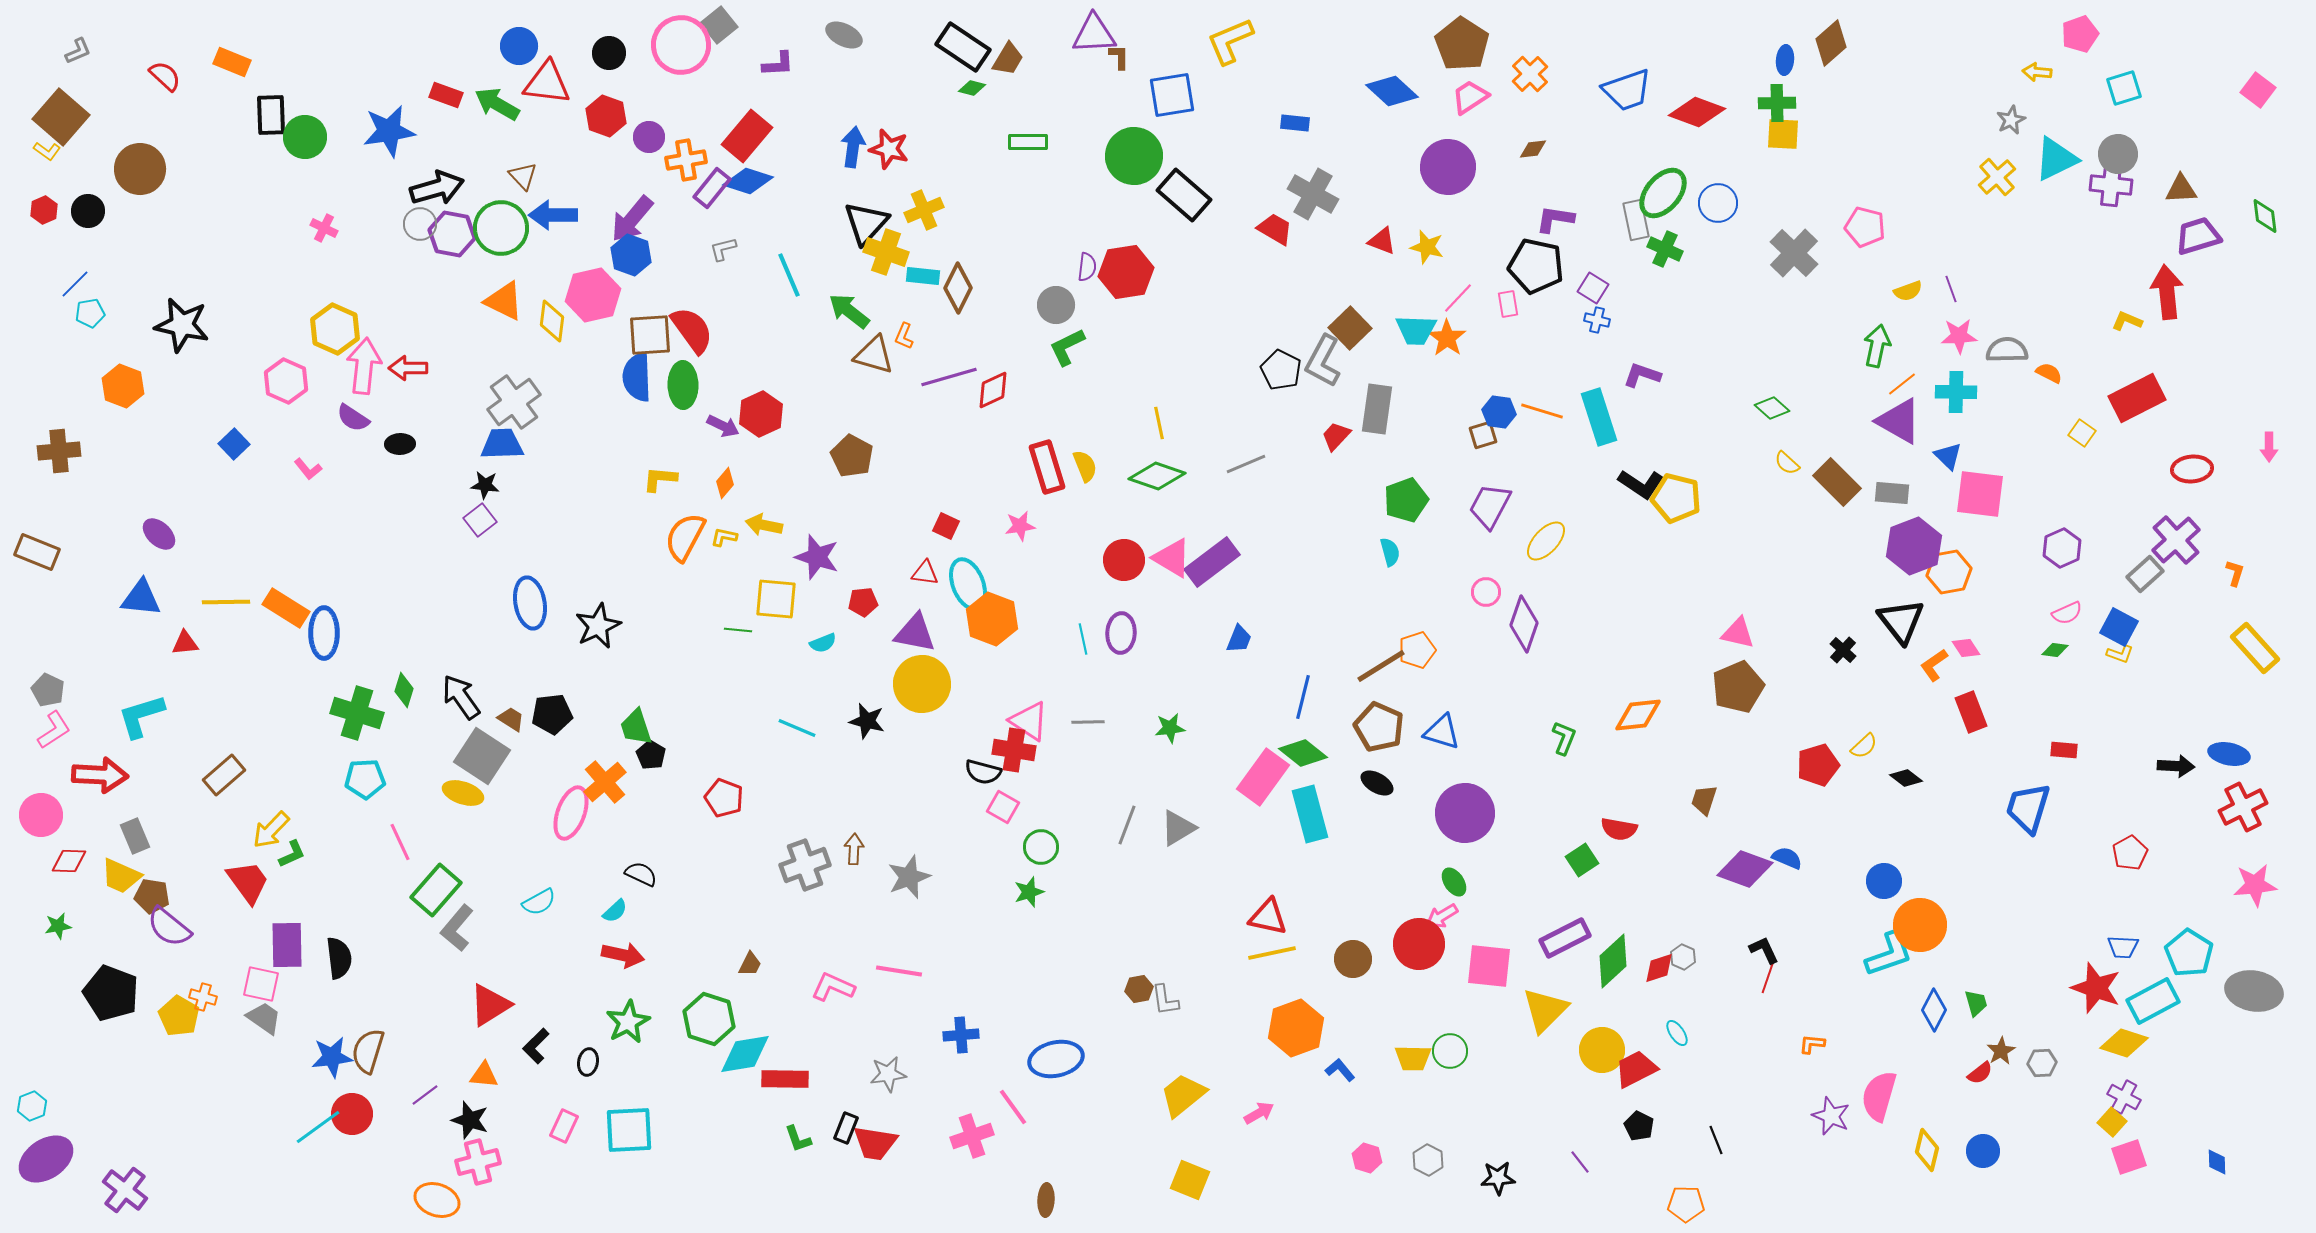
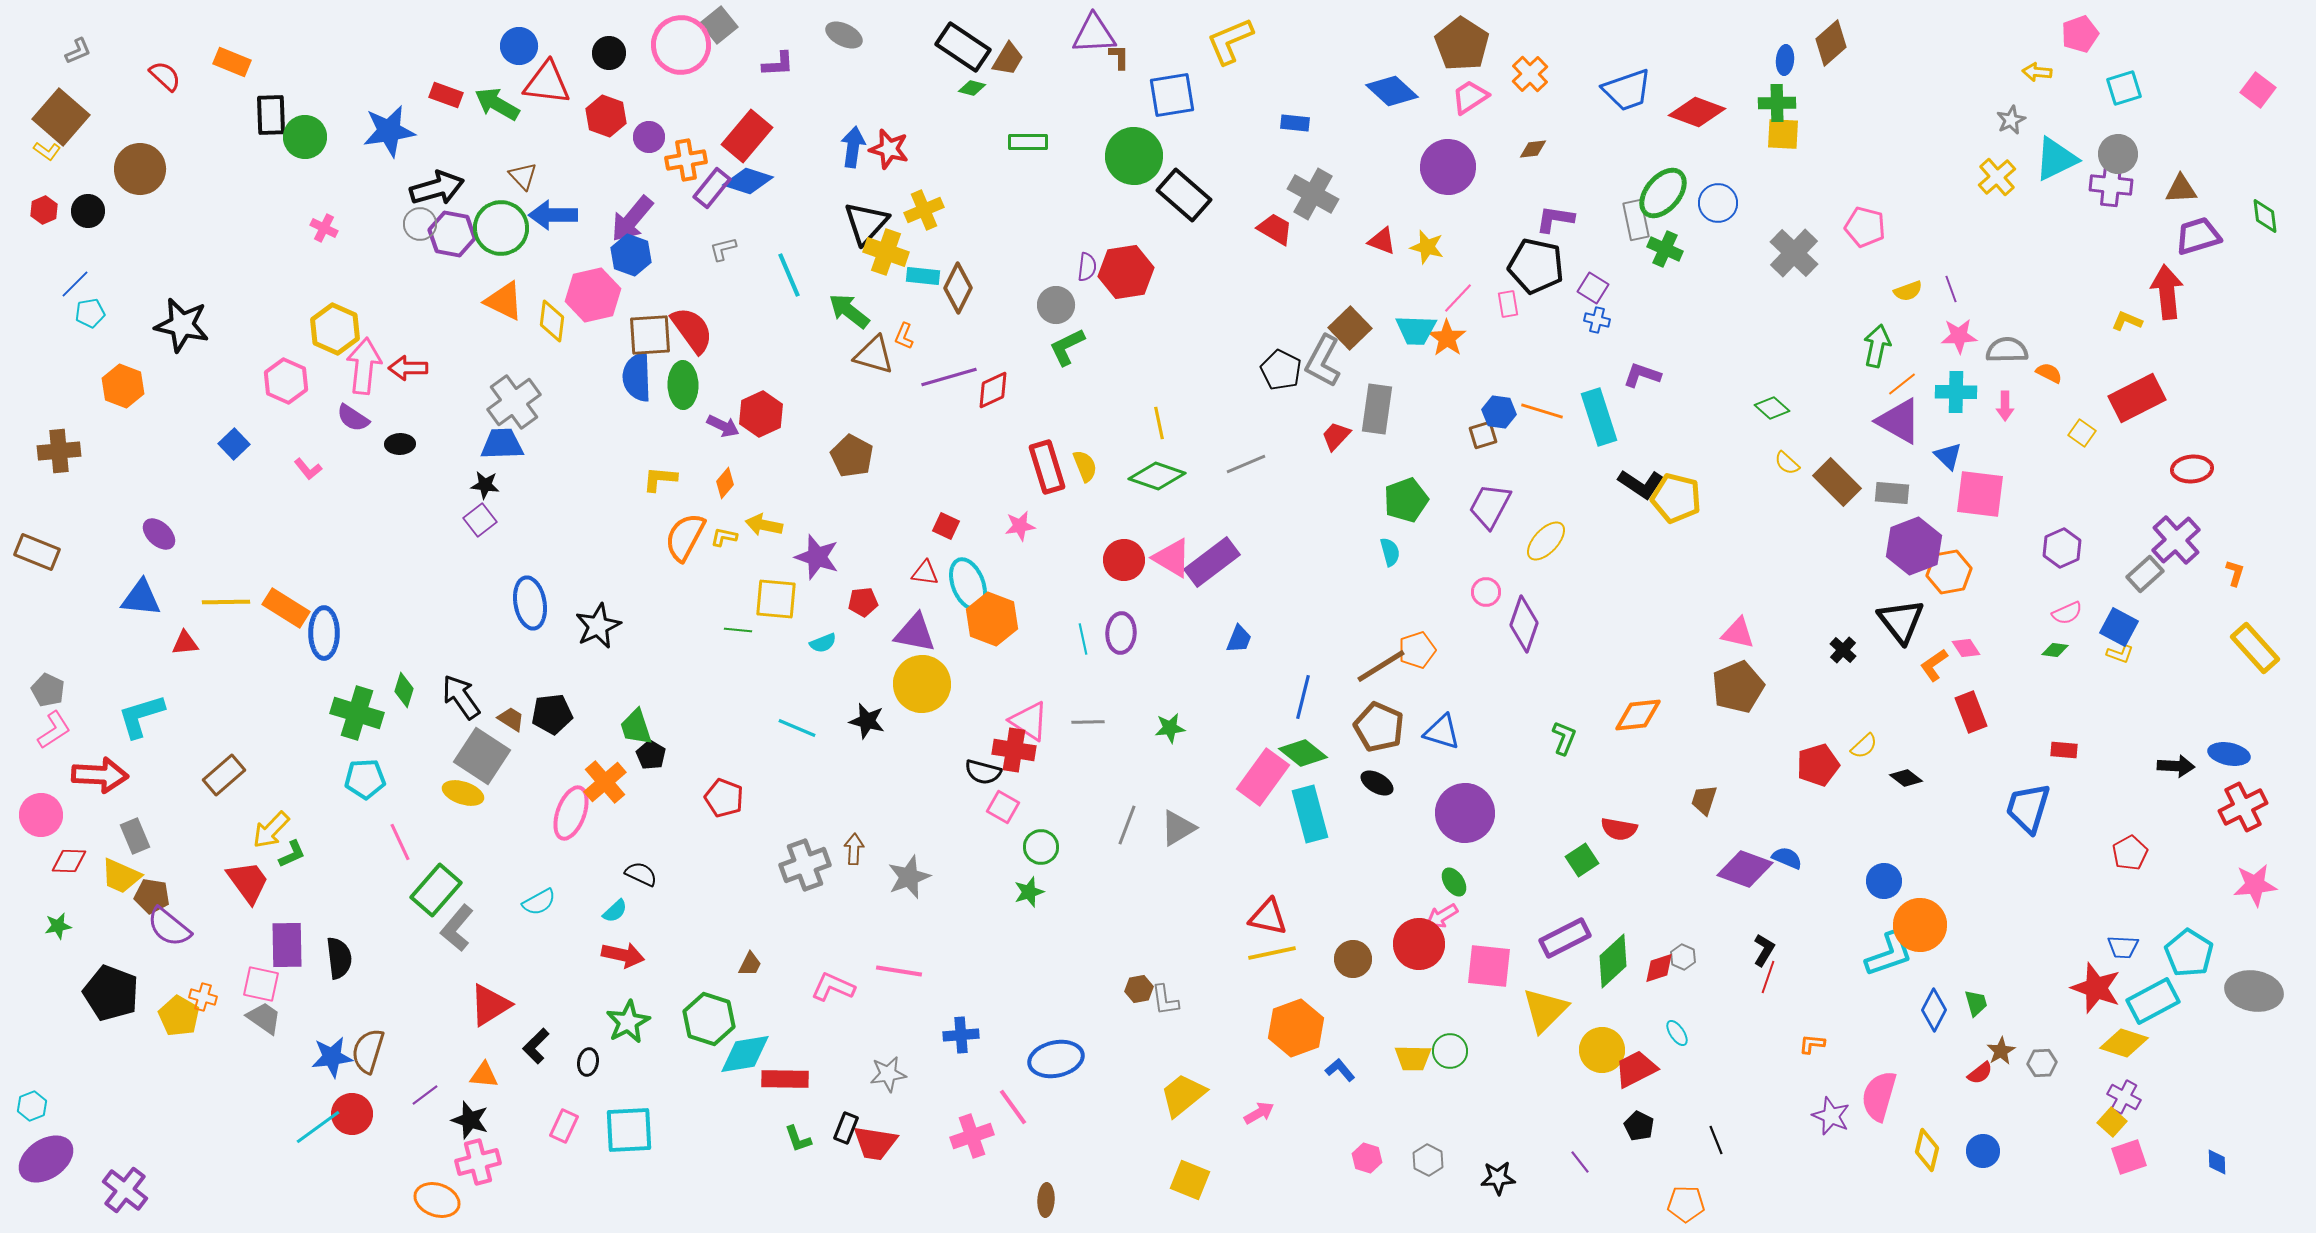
pink arrow at (2269, 447): moved 264 px left, 41 px up
black L-shape at (1764, 950): rotated 56 degrees clockwise
